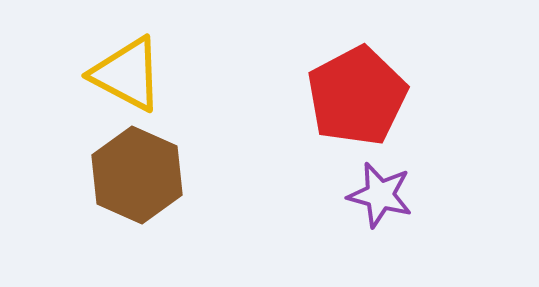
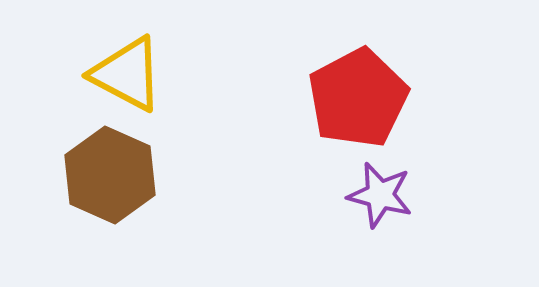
red pentagon: moved 1 px right, 2 px down
brown hexagon: moved 27 px left
